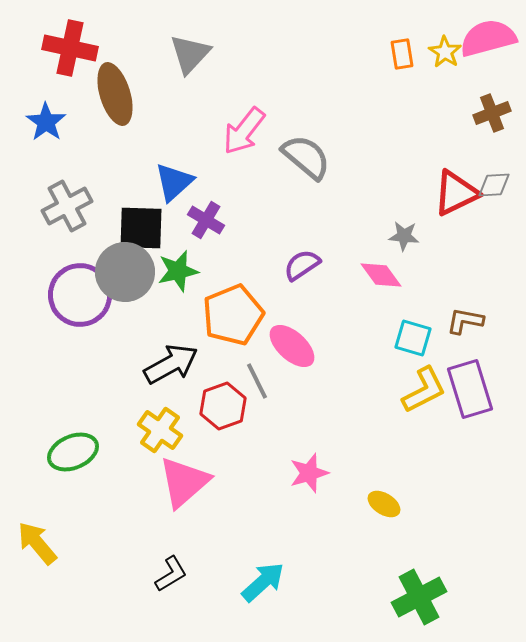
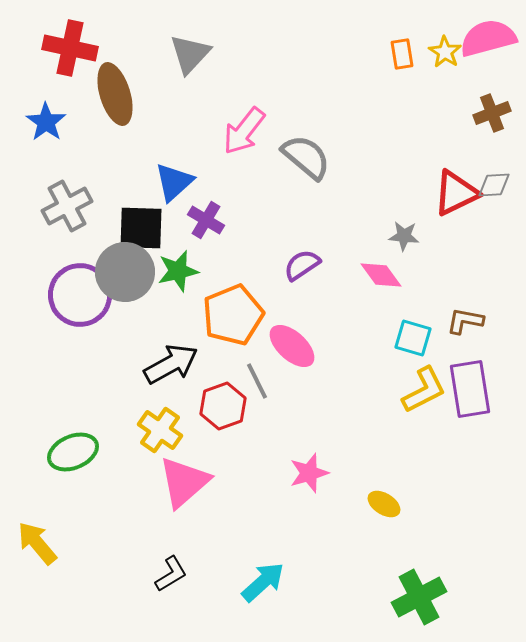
purple rectangle: rotated 8 degrees clockwise
